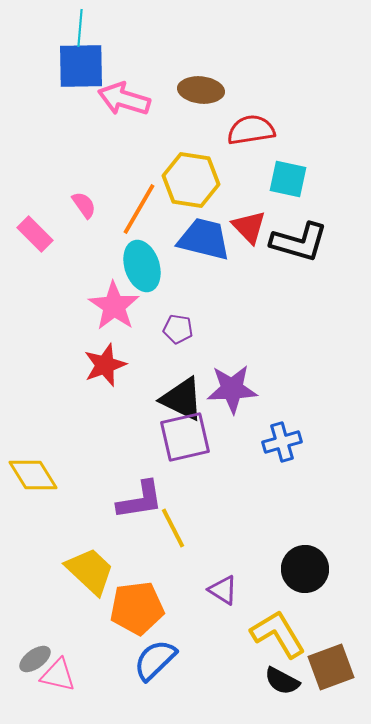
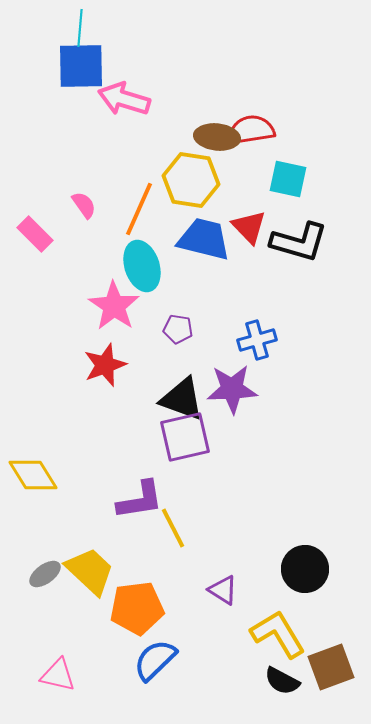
brown ellipse: moved 16 px right, 47 px down
orange line: rotated 6 degrees counterclockwise
black triangle: rotated 6 degrees counterclockwise
blue cross: moved 25 px left, 102 px up
gray ellipse: moved 10 px right, 85 px up
